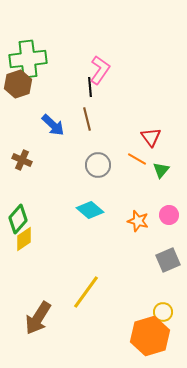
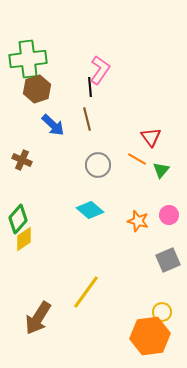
brown hexagon: moved 19 px right, 5 px down
yellow circle: moved 1 px left
orange hexagon: rotated 9 degrees clockwise
